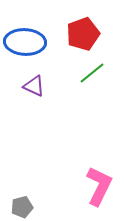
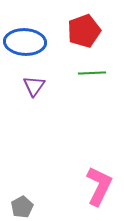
red pentagon: moved 1 px right, 3 px up
green line: rotated 36 degrees clockwise
purple triangle: rotated 40 degrees clockwise
gray pentagon: rotated 15 degrees counterclockwise
